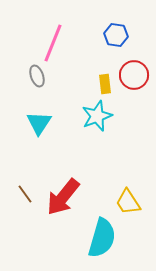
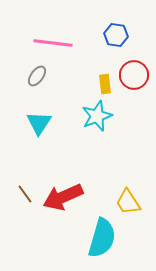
pink line: rotated 75 degrees clockwise
gray ellipse: rotated 55 degrees clockwise
red arrow: rotated 27 degrees clockwise
